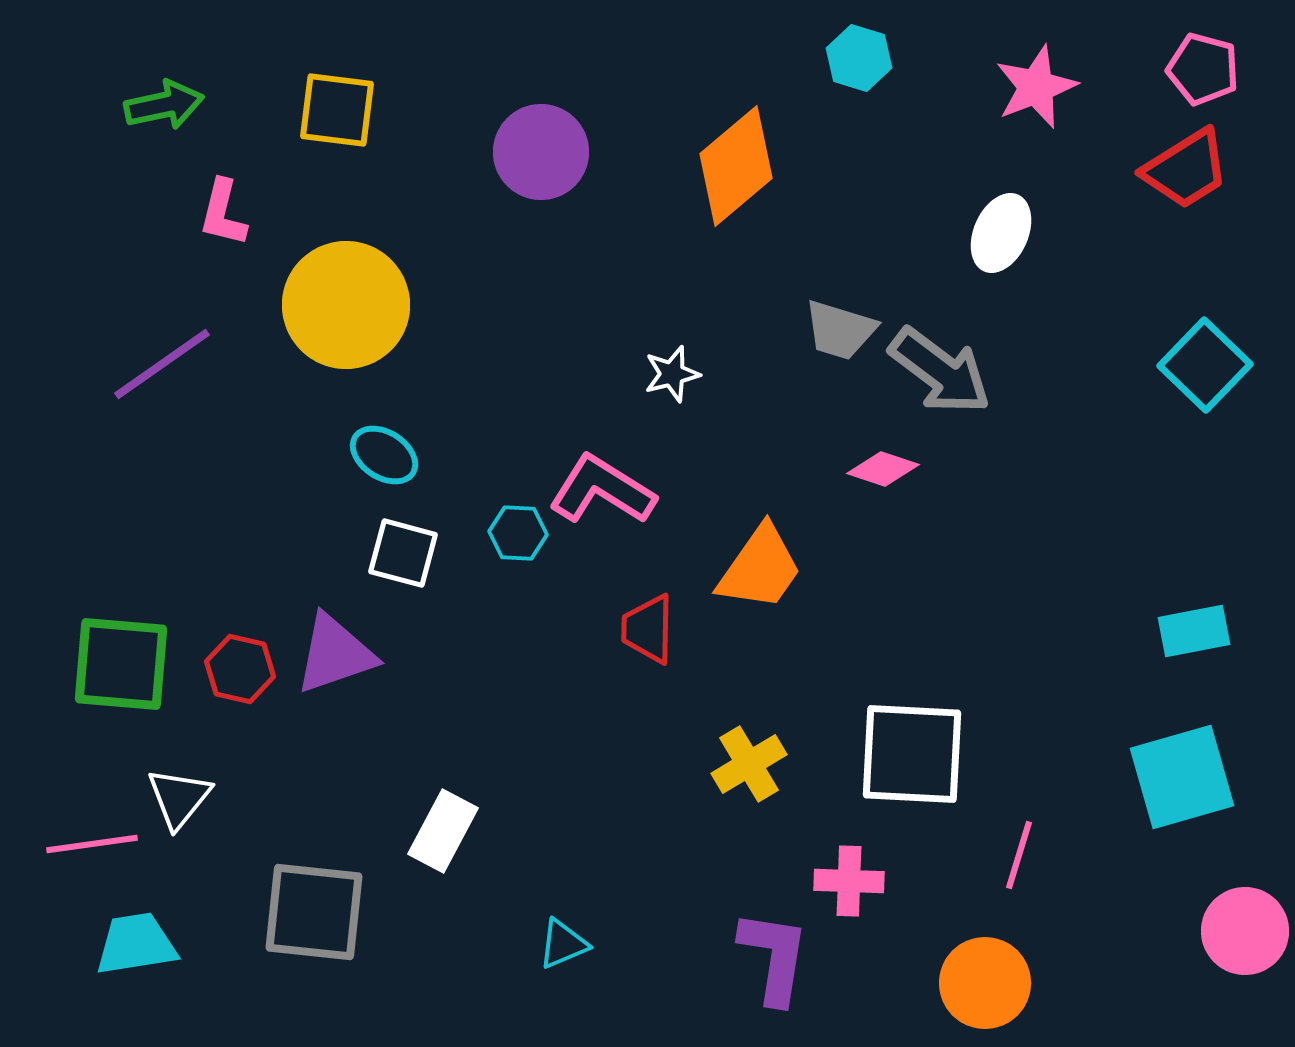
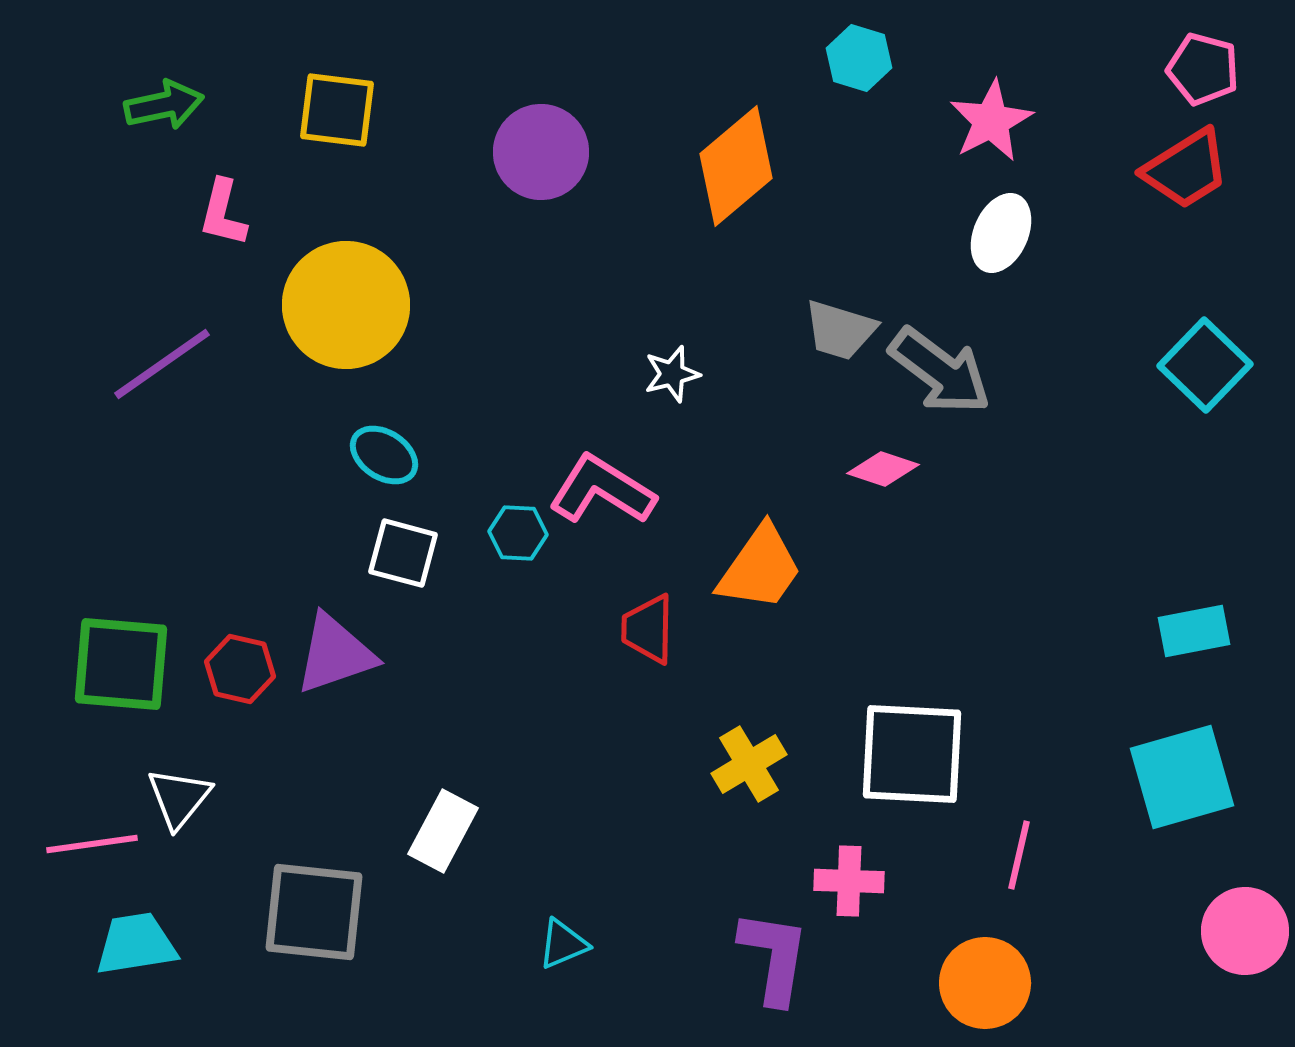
pink star at (1036, 87): moved 45 px left, 34 px down; rotated 6 degrees counterclockwise
pink line at (1019, 855): rotated 4 degrees counterclockwise
